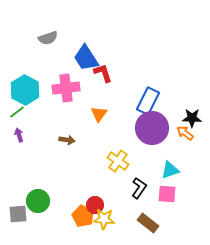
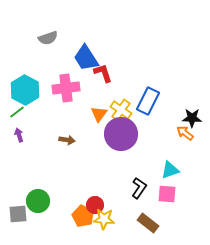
purple circle: moved 31 px left, 6 px down
yellow cross: moved 3 px right, 51 px up
